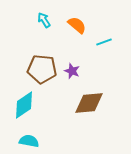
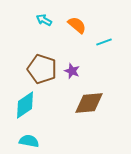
cyan arrow: rotated 28 degrees counterclockwise
brown pentagon: rotated 12 degrees clockwise
cyan diamond: moved 1 px right
